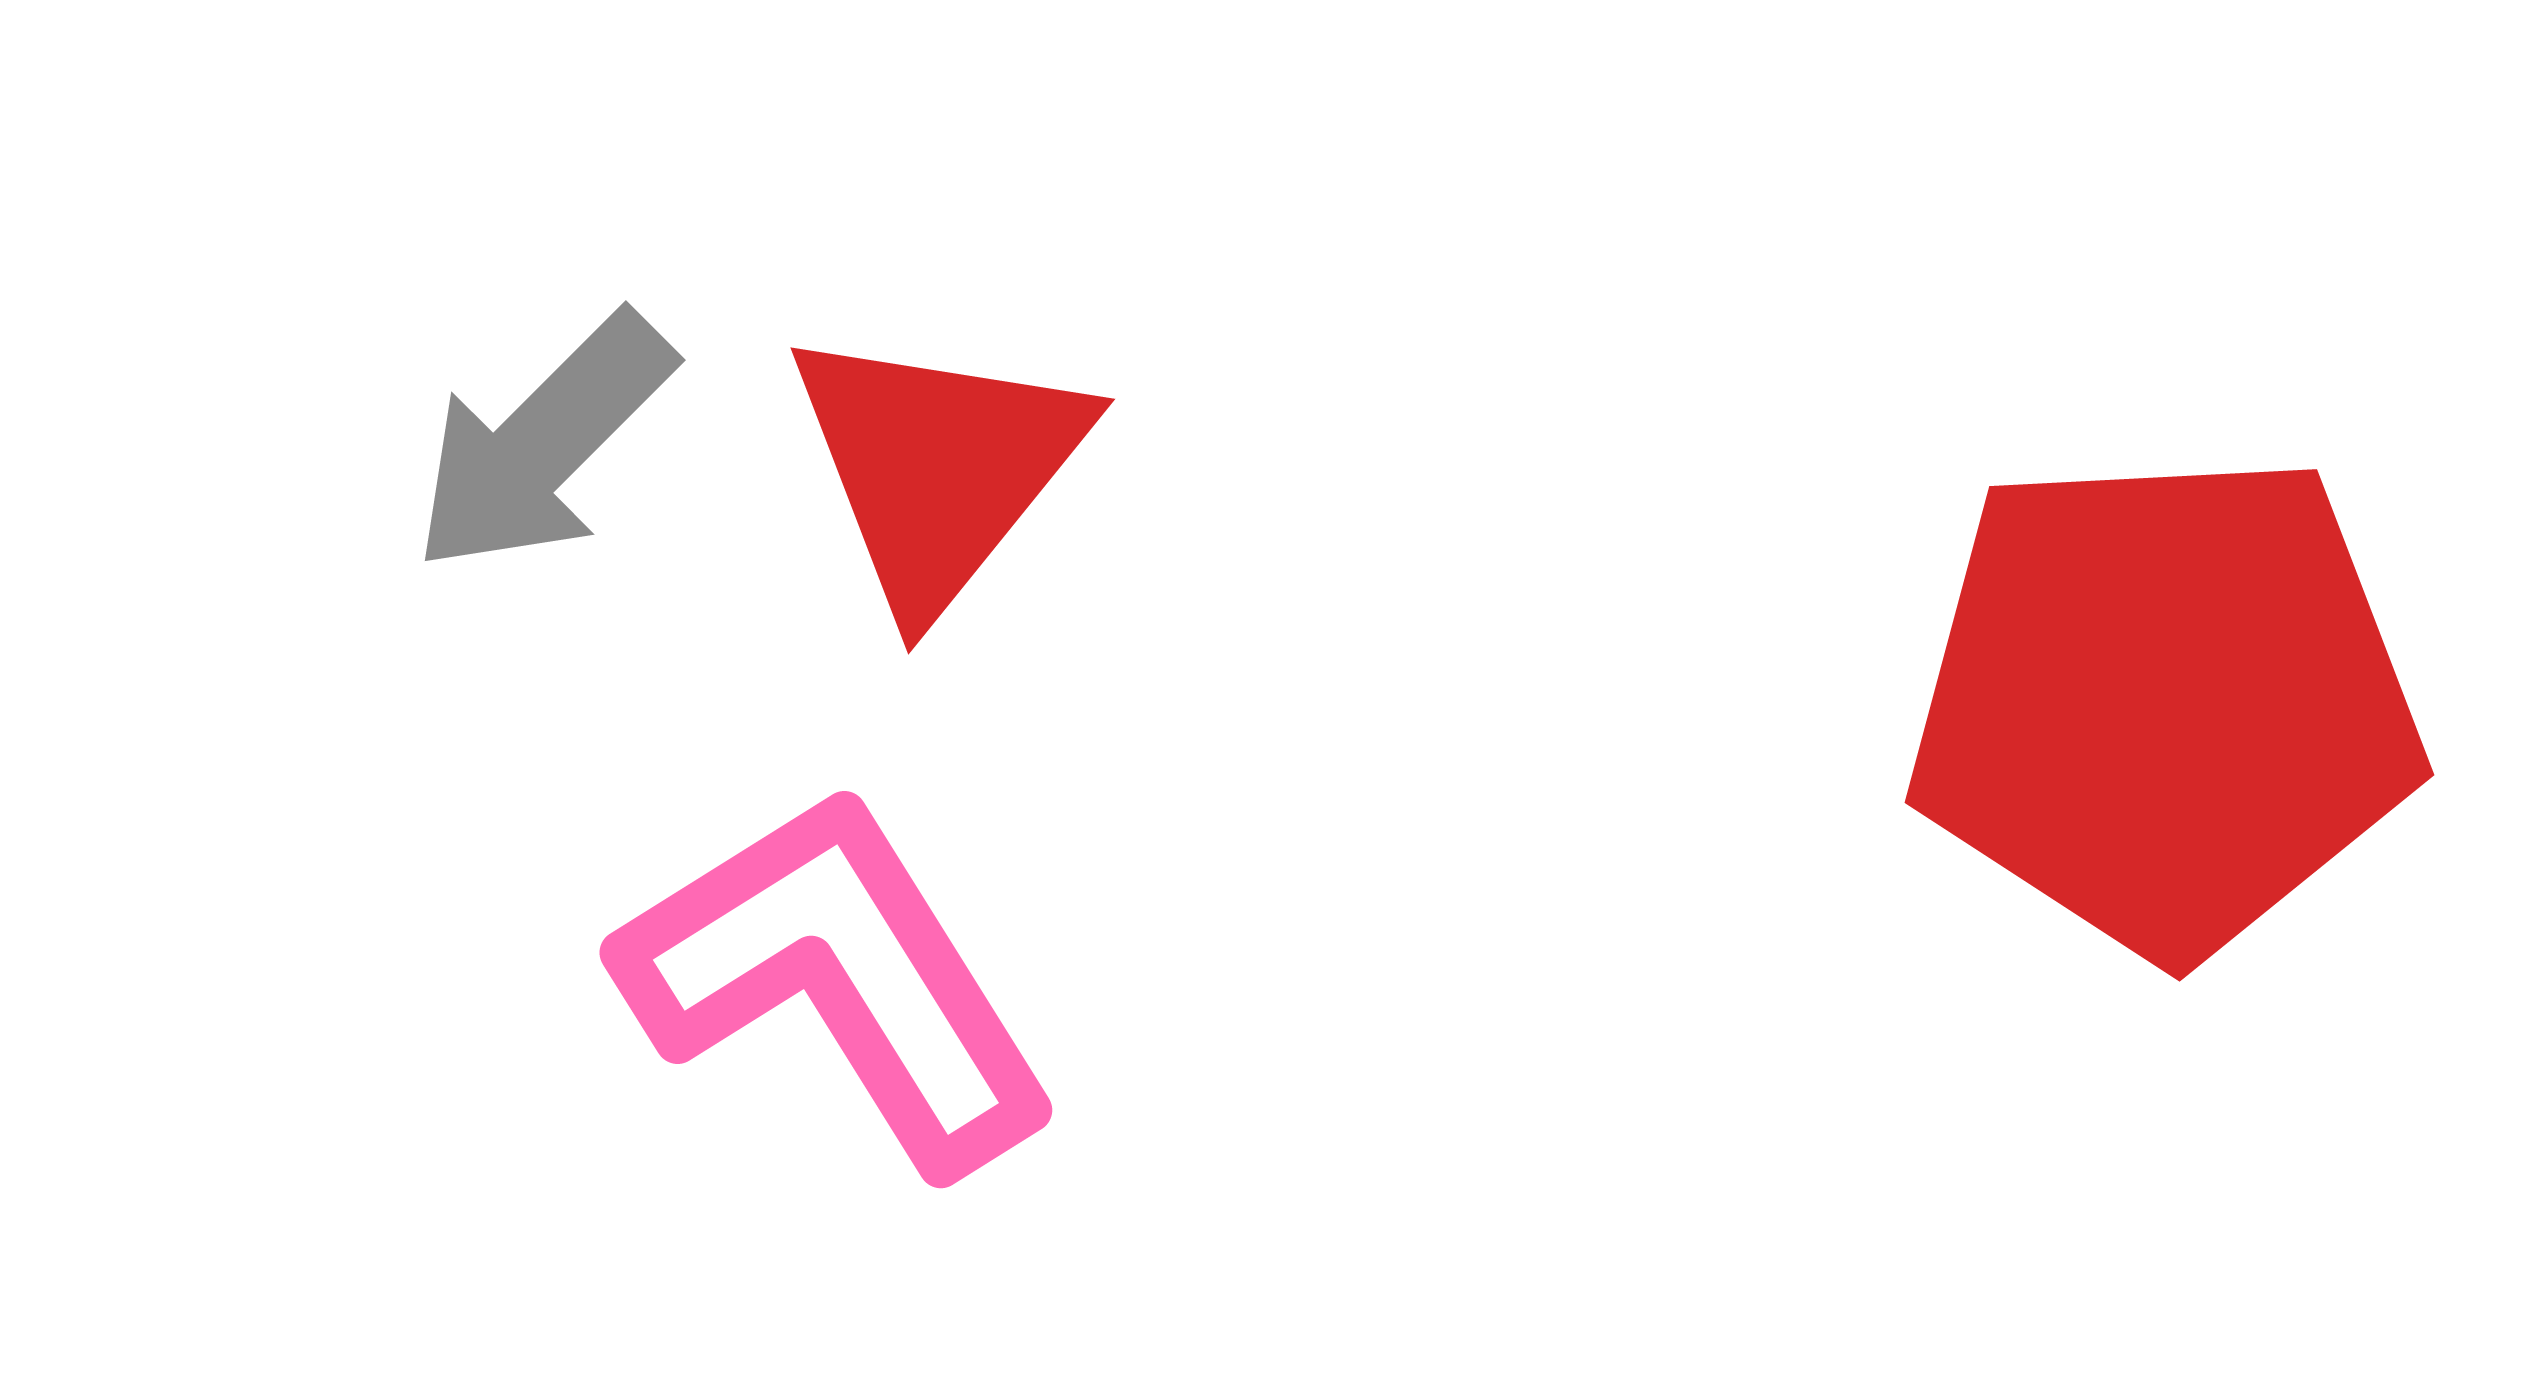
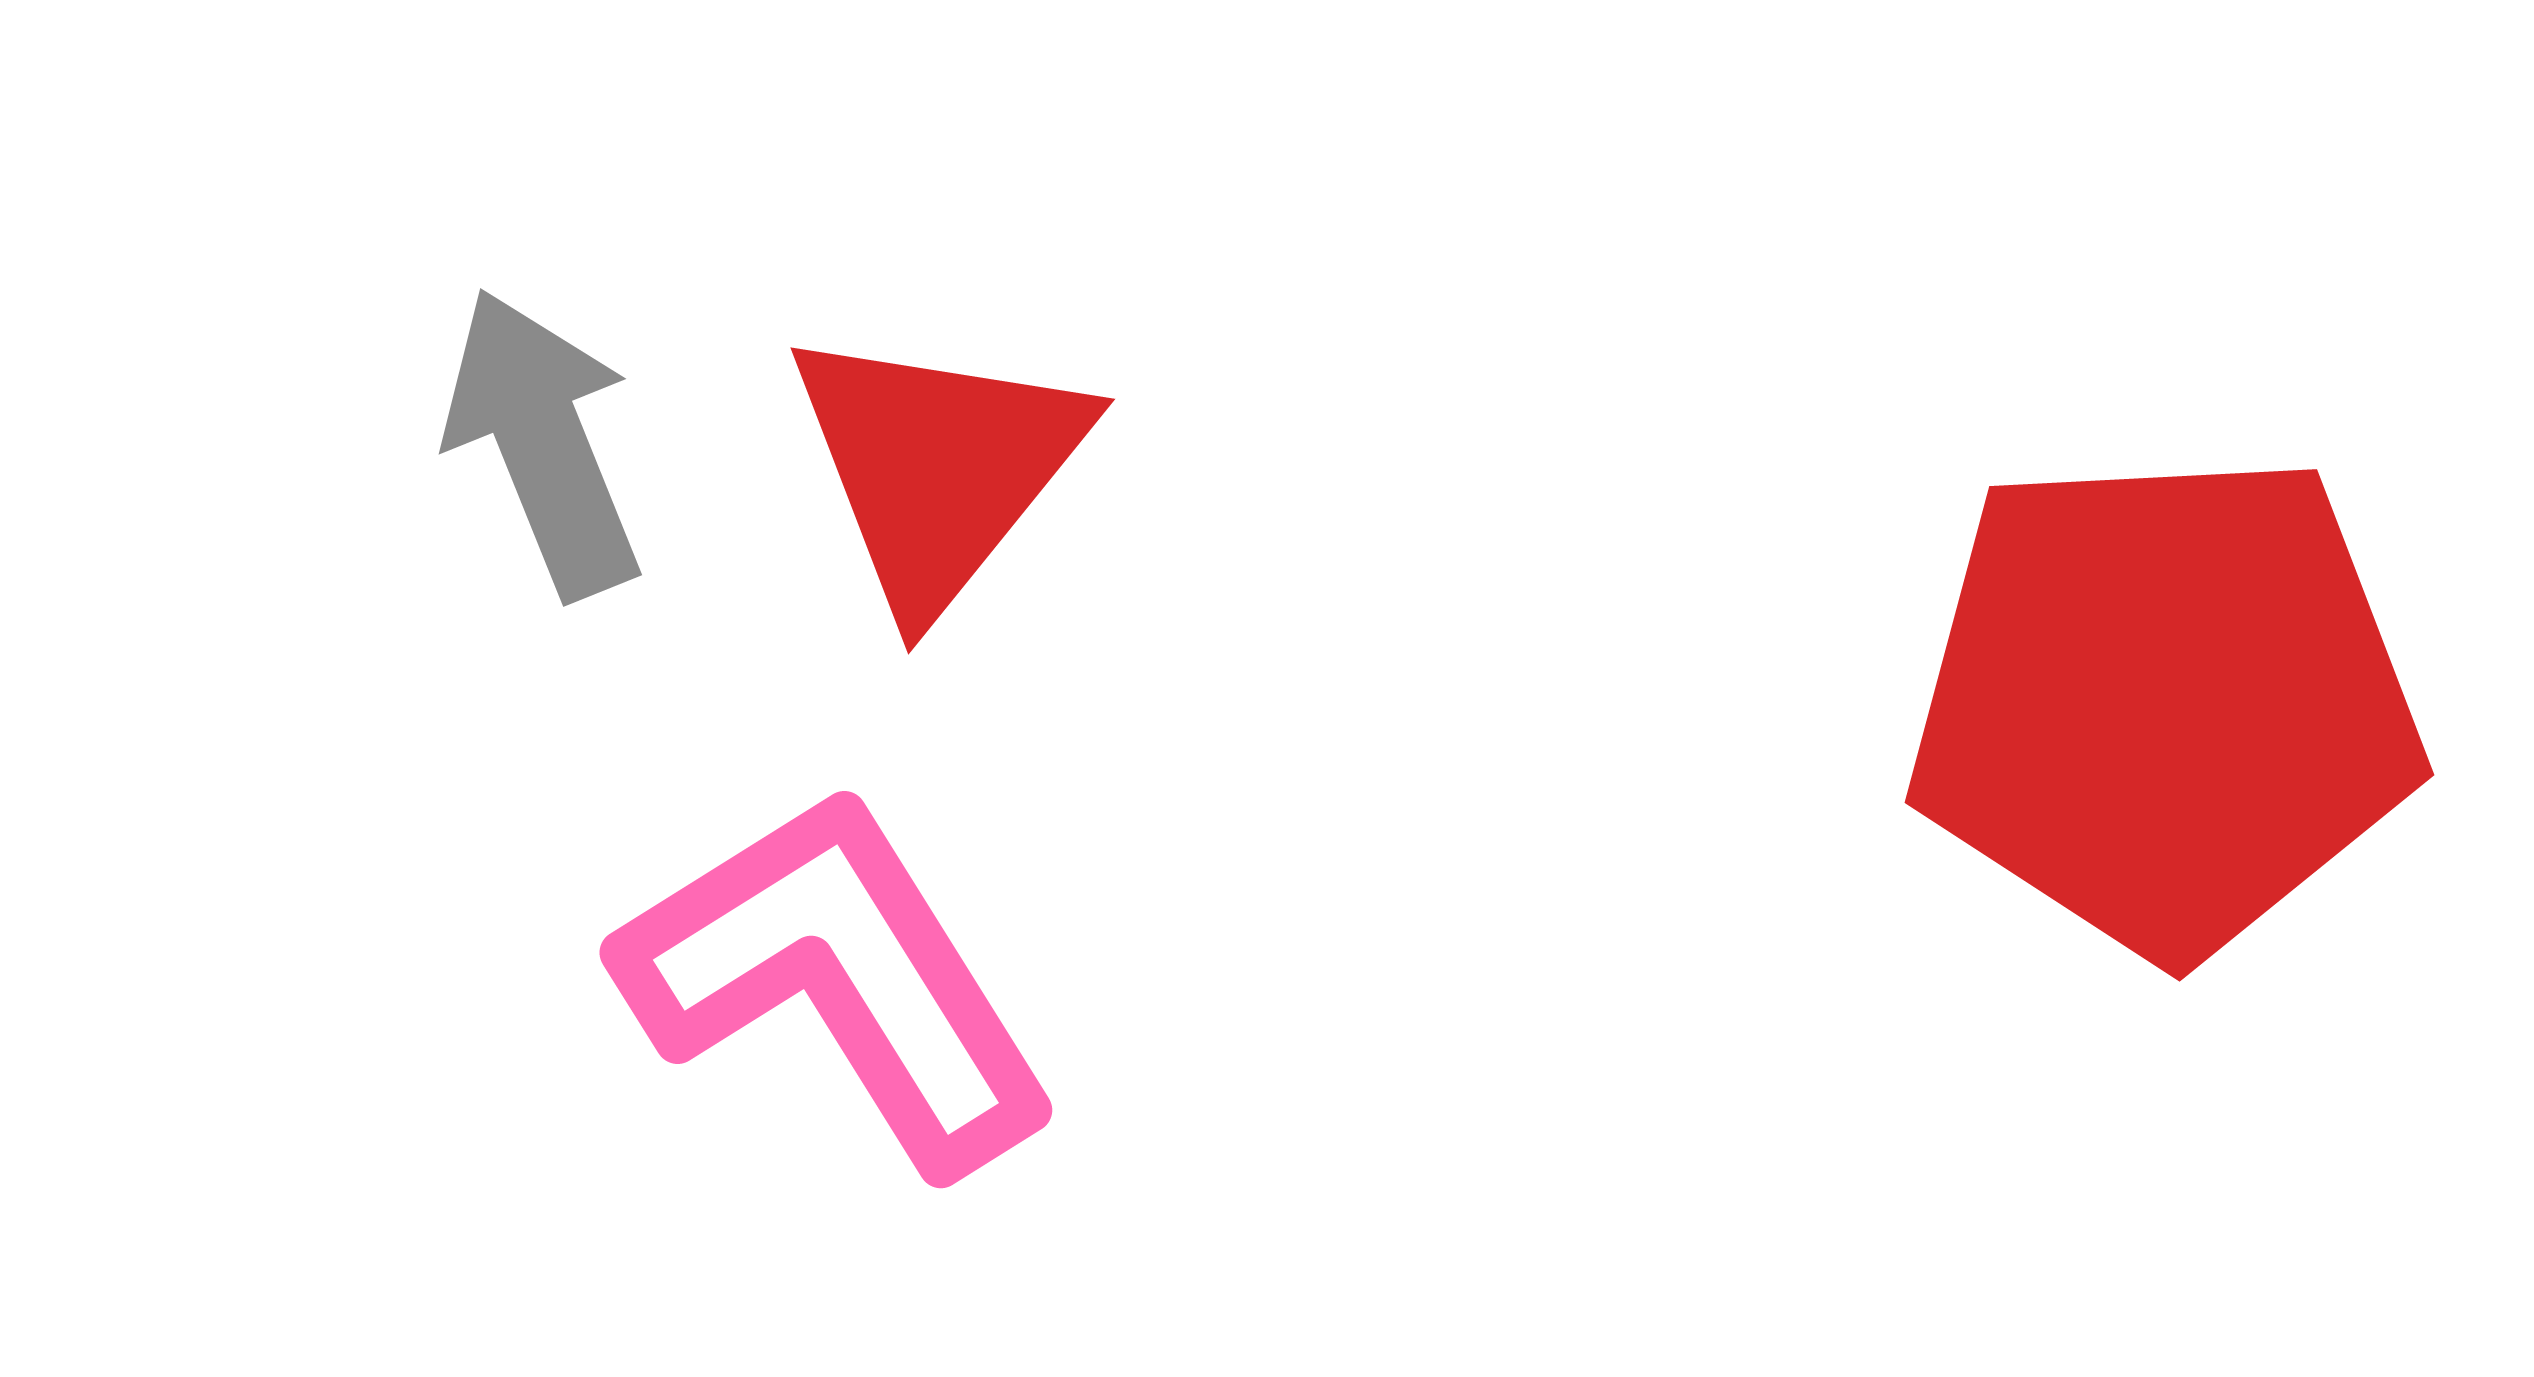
gray arrow: rotated 113 degrees clockwise
